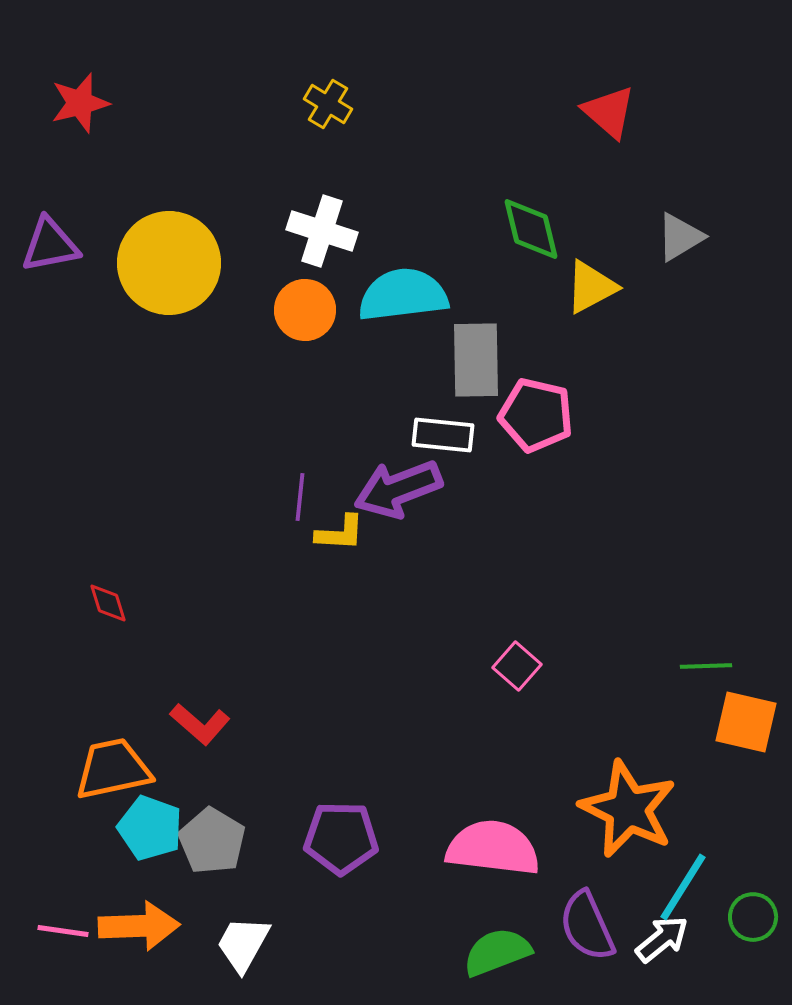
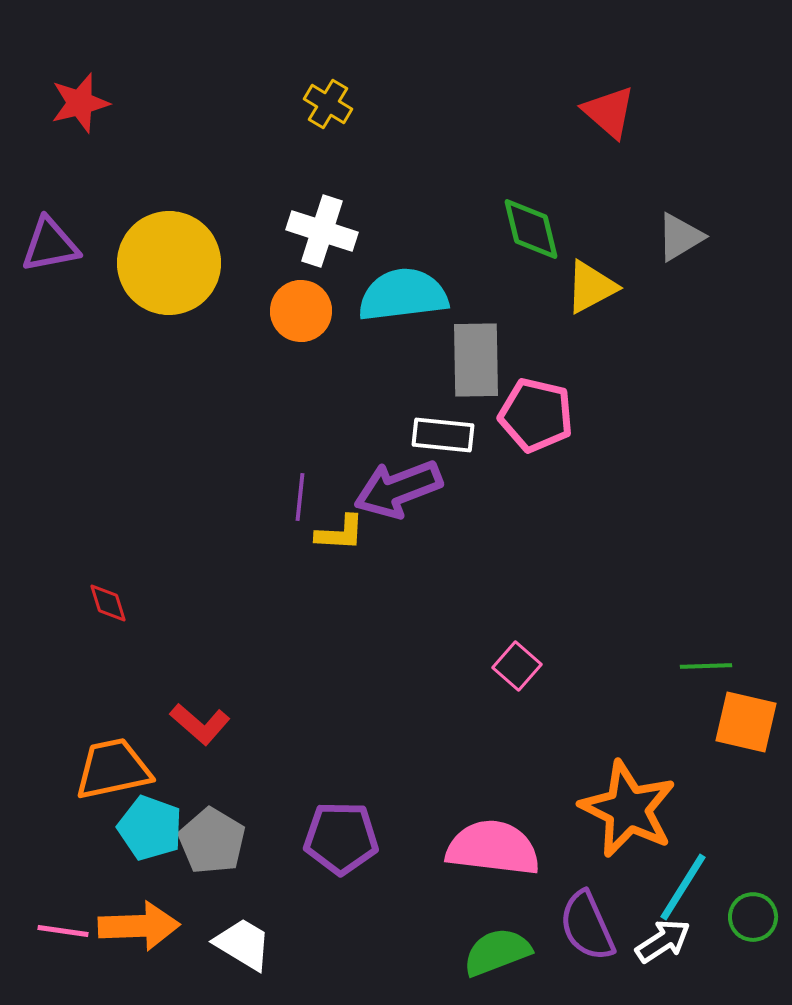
orange circle: moved 4 px left, 1 px down
white arrow: moved 1 px right, 2 px down; rotated 6 degrees clockwise
white trapezoid: rotated 92 degrees clockwise
